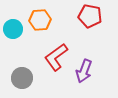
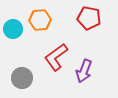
red pentagon: moved 1 px left, 2 px down
